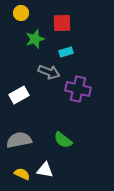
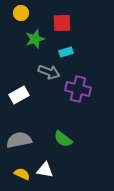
green semicircle: moved 1 px up
